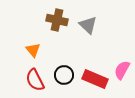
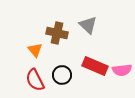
brown cross: moved 13 px down
orange triangle: moved 2 px right
pink semicircle: rotated 126 degrees counterclockwise
black circle: moved 2 px left
red rectangle: moved 13 px up
